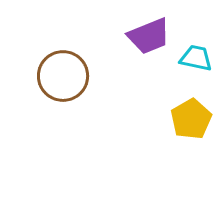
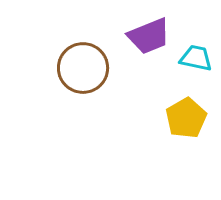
brown circle: moved 20 px right, 8 px up
yellow pentagon: moved 5 px left, 1 px up
